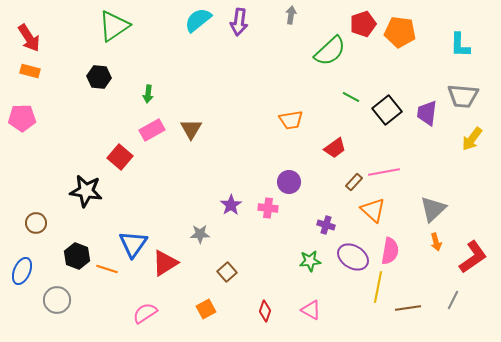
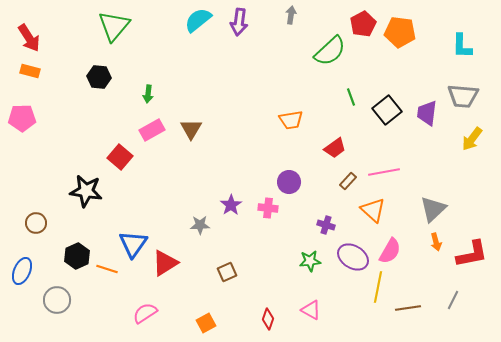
red pentagon at (363, 24): rotated 10 degrees counterclockwise
green triangle at (114, 26): rotated 16 degrees counterclockwise
cyan L-shape at (460, 45): moved 2 px right, 1 px down
green line at (351, 97): rotated 42 degrees clockwise
brown rectangle at (354, 182): moved 6 px left, 1 px up
gray star at (200, 234): moved 9 px up
pink semicircle at (390, 251): rotated 20 degrees clockwise
black hexagon at (77, 256): rotated 15 degrees clockwise
red L-shape at (473, 257): moved 1 px left, 3 px up; rotated 24 degrees clockwise
brown square at (227, 272): rotated 18 degrees clockwise
orange square at (206, 309): moved 14 px down
red diamond at (265, 311): moved 3 px right, 8 px down
